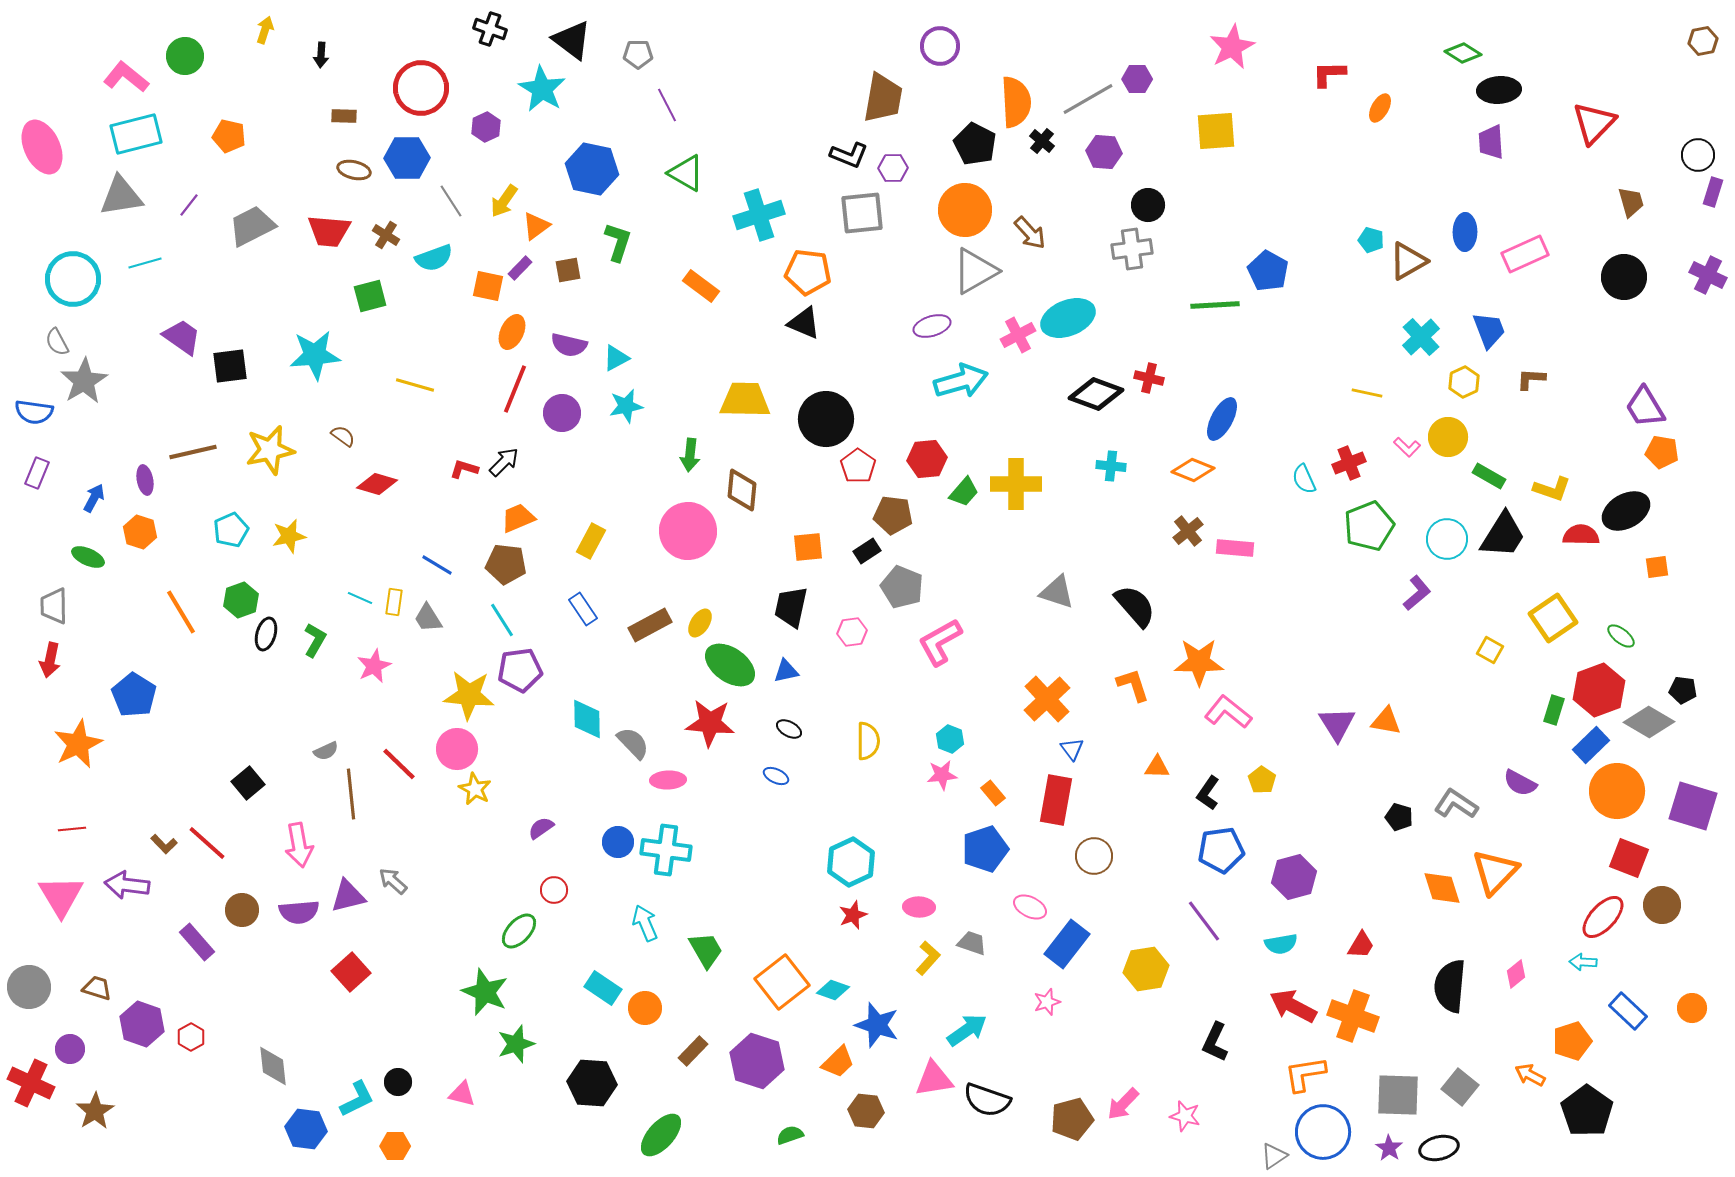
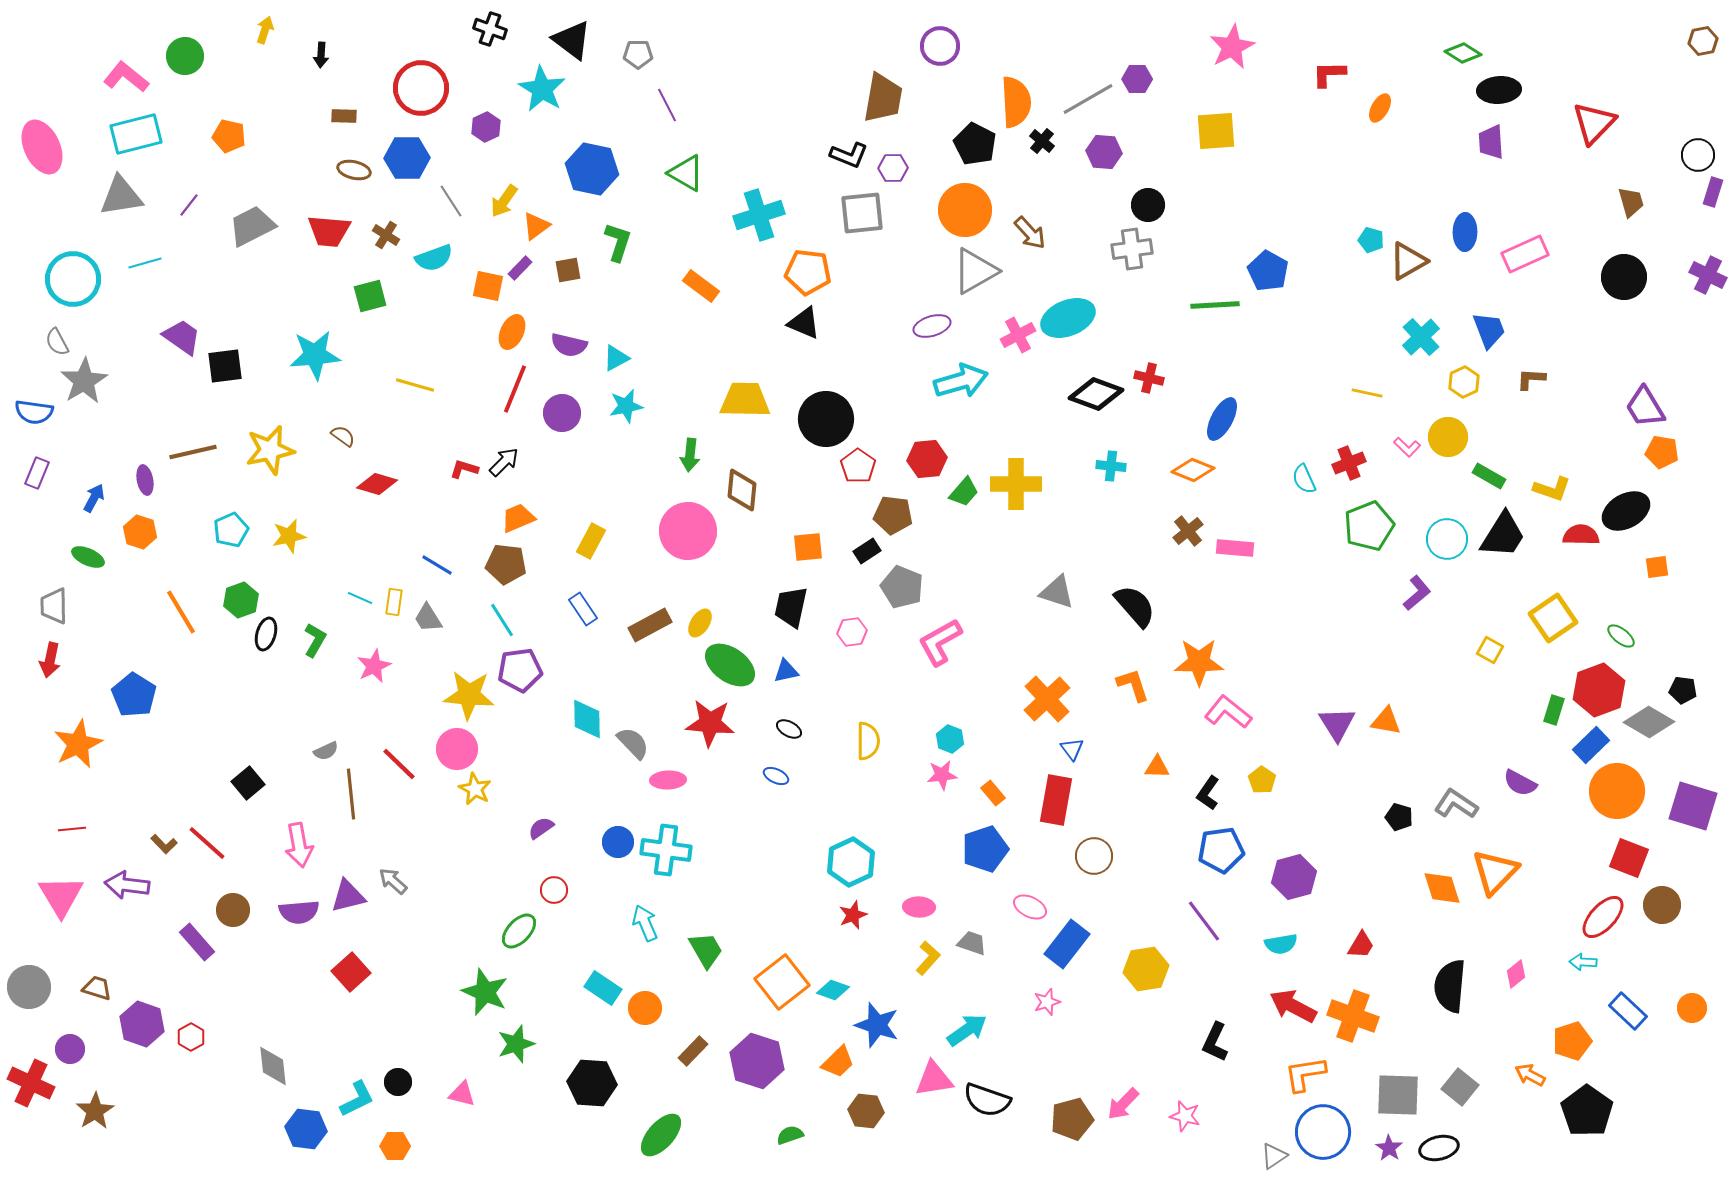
black square at (230, 366): moved 5 px left
brown circle at (242, 910): moved 9 px left
